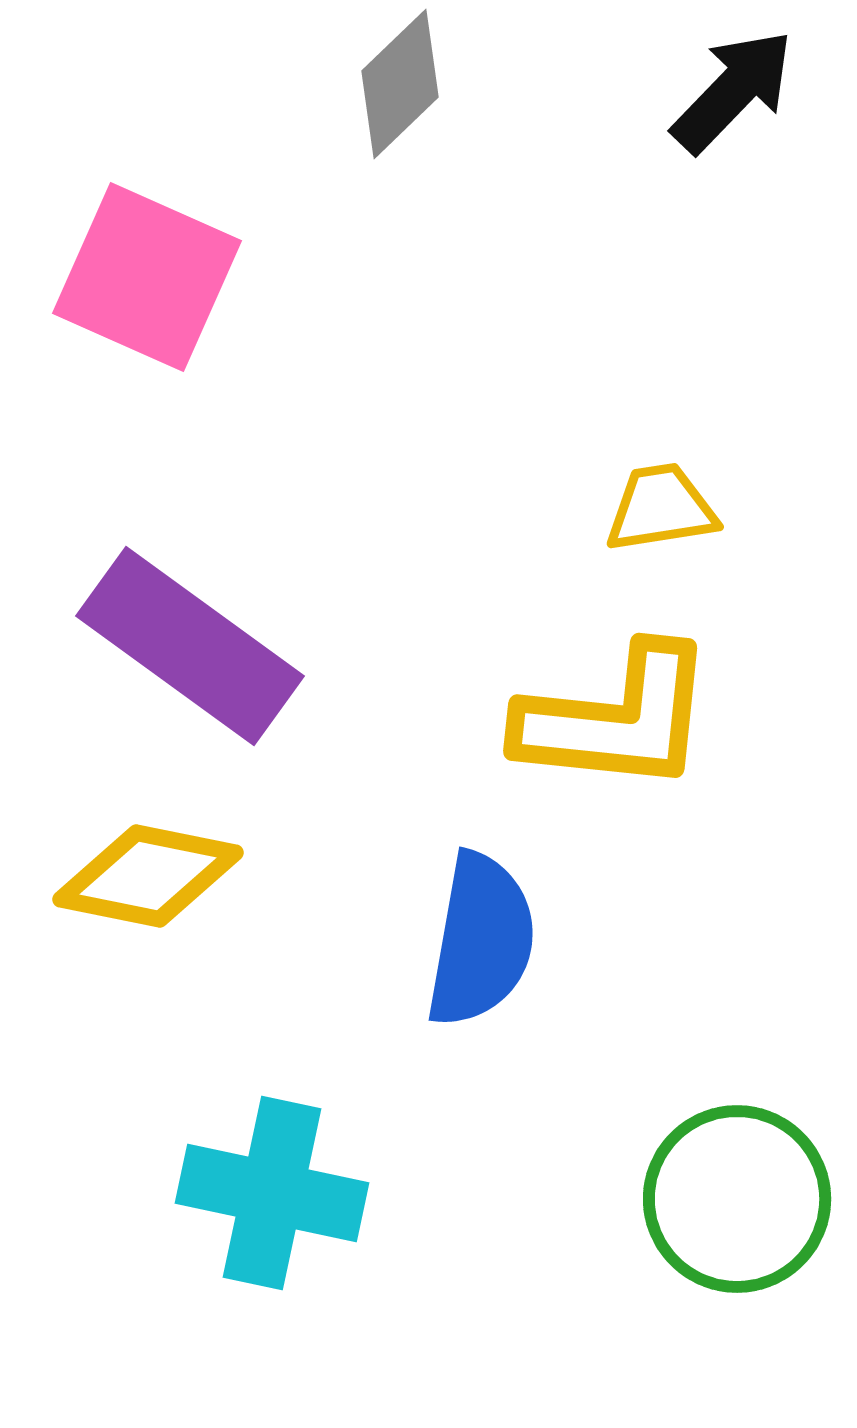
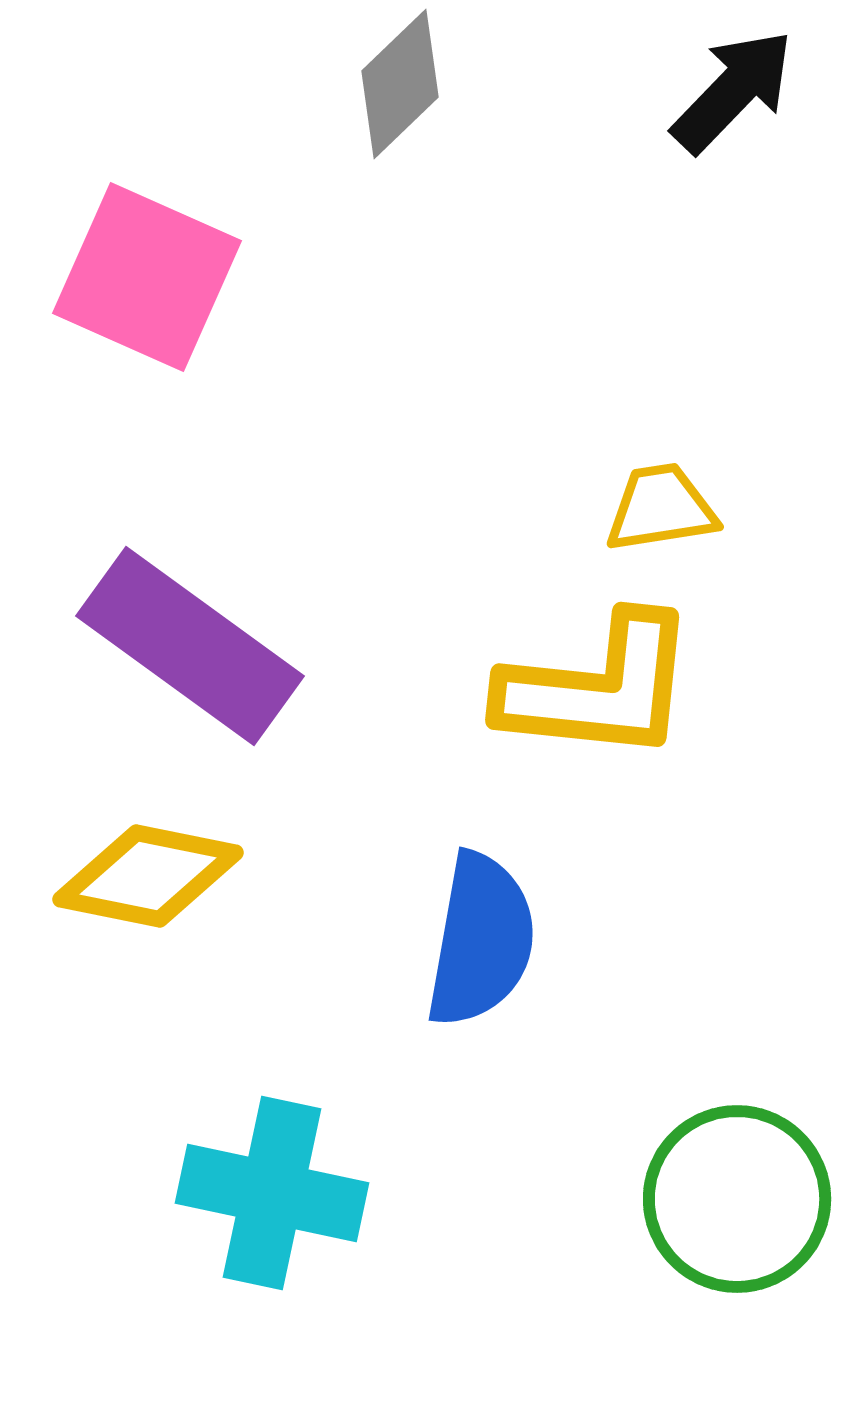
yellow L-shape: moved 18 px left, 31 px up
